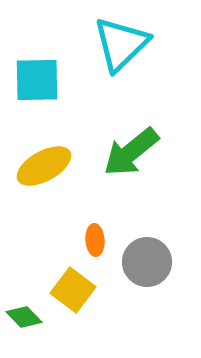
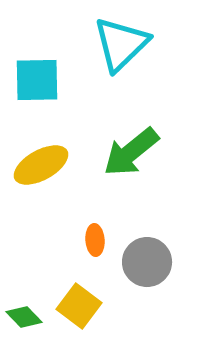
yellow ellipse: moved 3 px left, 1 px up
yellow square: moved 6 px right, 16 px down
